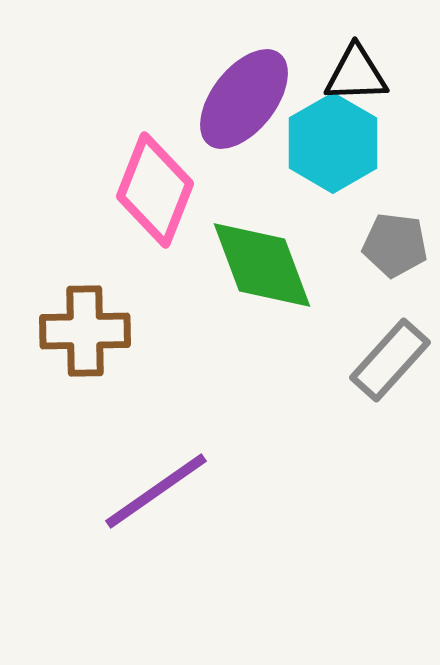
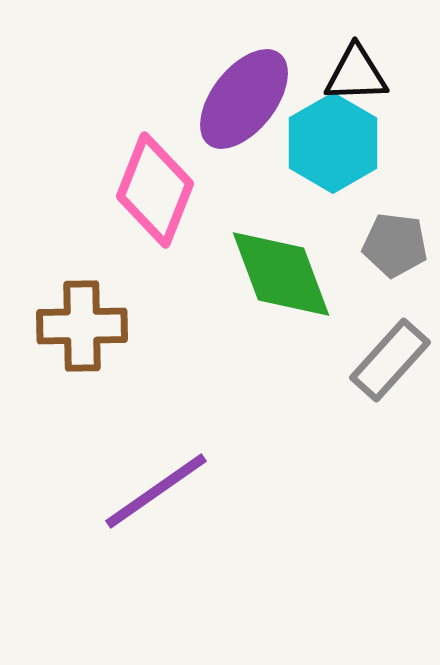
green diamond: moved 19 px right, 9 px down
brown cross: moved 3 px left, 5 px up
